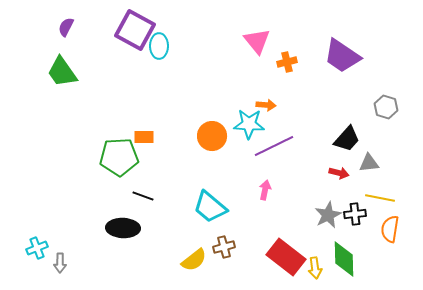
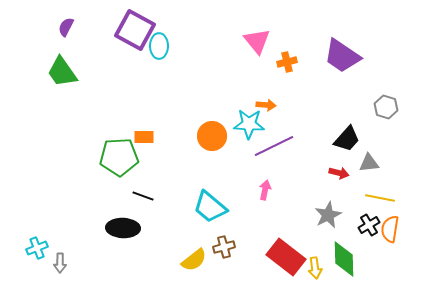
black cross: moved 14 px right, 11 px down; rotated 25 degrees counterclockwise
